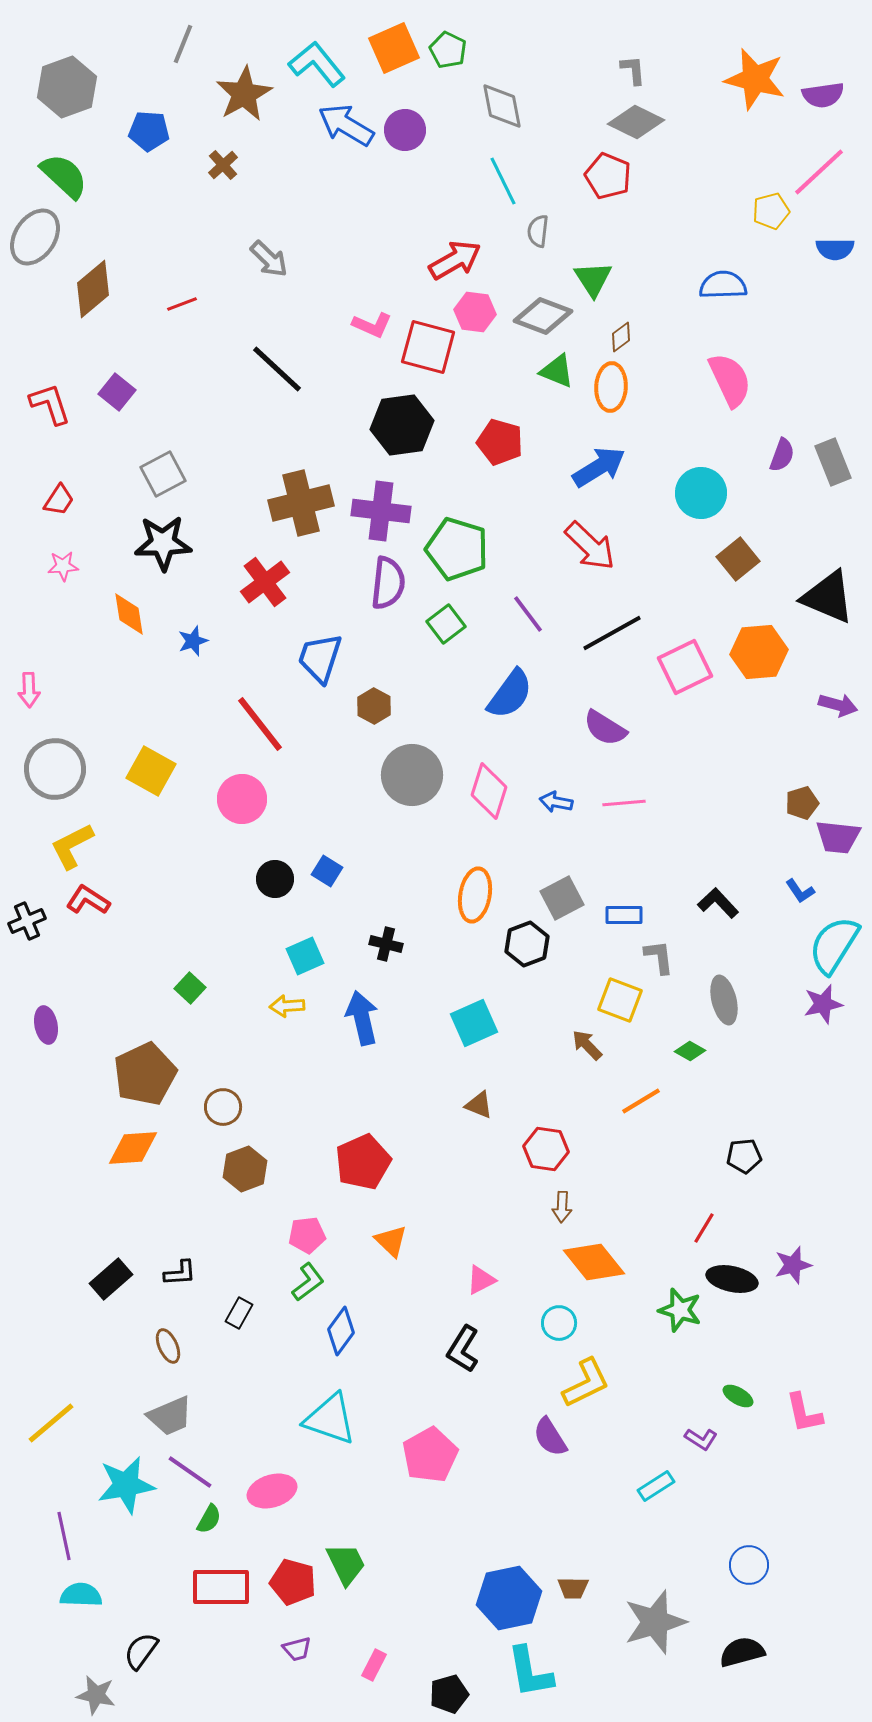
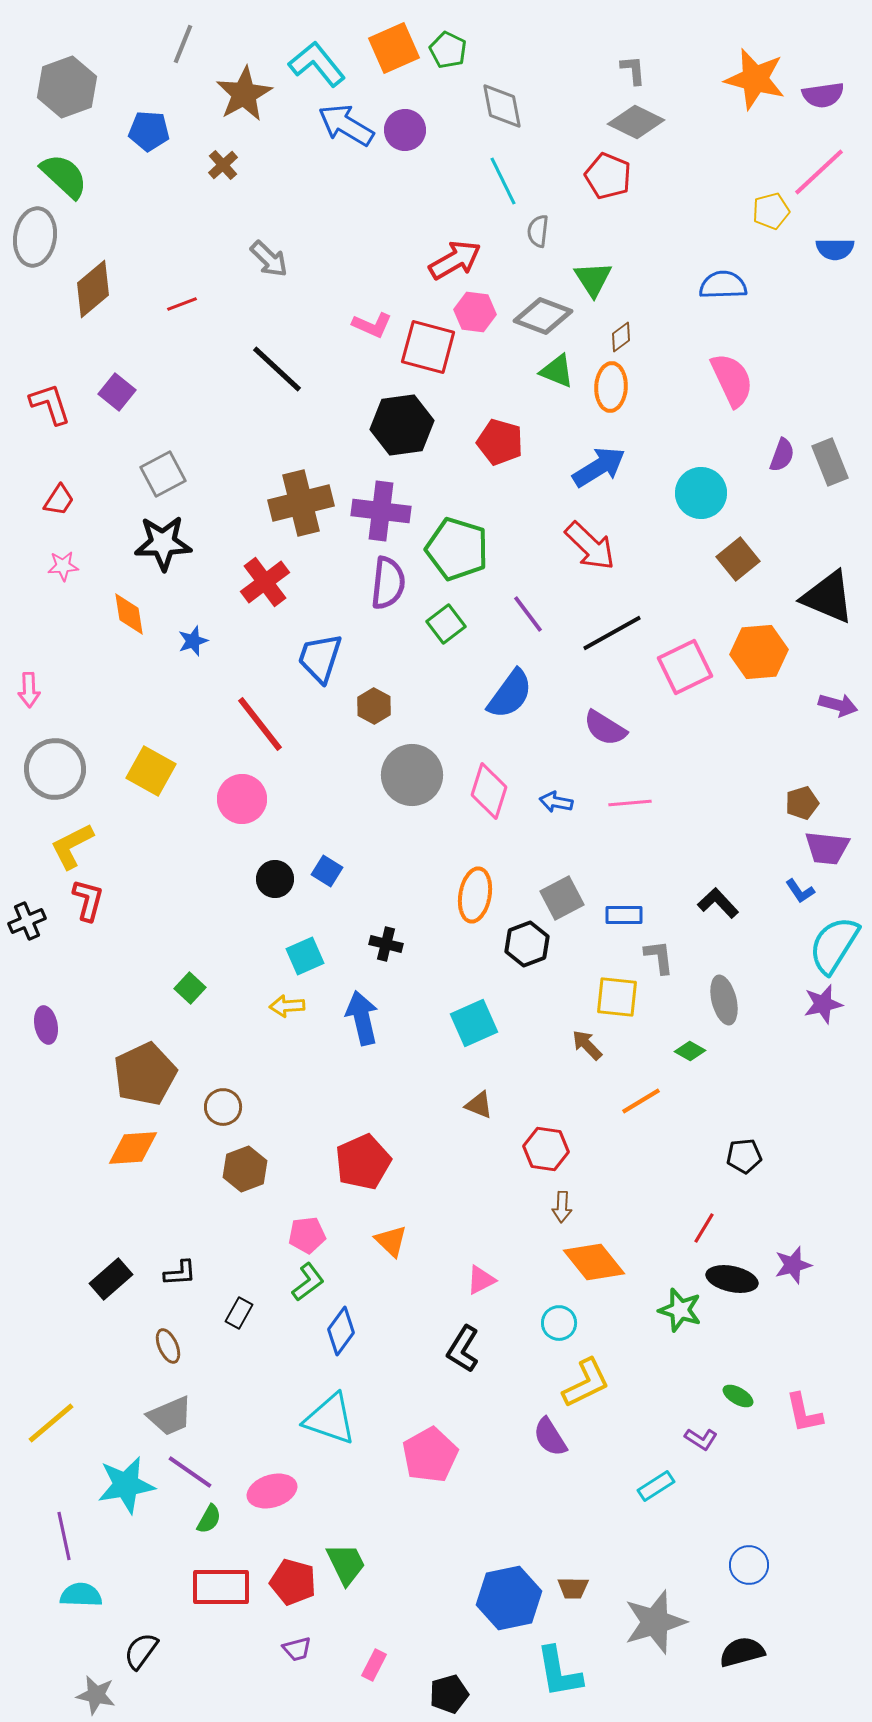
gray ellipse at (35, 237): rotated 24 degrees counterclockwise
pink semicircle at (730, 380): moved 2 px right
gray rectangle at (833, 462): moved 3 px left
pink line at (624, 803): moved 6 px right
purple trapezoid at (838, 837): moved 11 px left, 11 px down
red L-shape at (88, 900): rotated 72 degrees clockwise
yellow square at (620, 1000): moved 3 px left, 3 px up; rotated 15 degrees counterclockwise
cyan L-shape at (530, 1672): moved 29 px right
